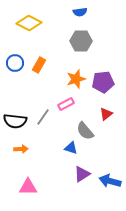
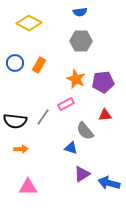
orange star: rotated 30 degrees counterclockwise
red triangle: moved 1 px left, 1 px down; rotated 32 degrees clockwise
blue arrow: moved 1 px left, 2 px down
